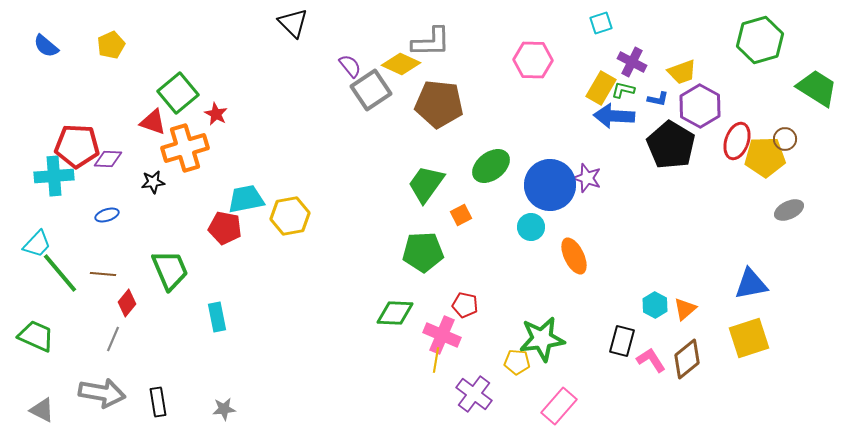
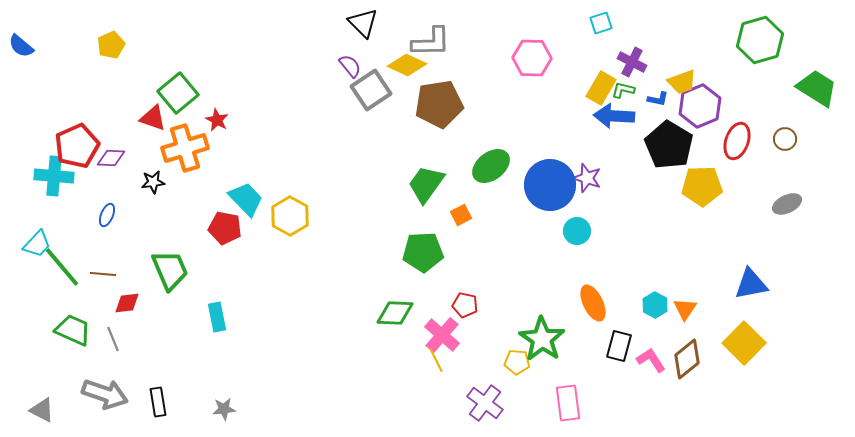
black triangle at (293, 23): moved 70 px right
blue semicircle at (46, 46): moved 25 px left
pink hexagon at (533, 60): moved 1 px left, 2 px up
yellow diamond at (401, 64): moved 6 px right, 1 px down
yellow trapezoid at (682, 72): moved 10 px down
brown pentagon at (439, 104): rotated 15 degrees counterclockwise
purple hexagon at (700, 106): rotated 9 degrees clockwise
red star at (216, 114): moved 1 px right, 6 px down
red triangle at (153, 122): moved 4 px up
black pentagon at (671, 145): moved 2 px left
red pentagon at (77, 146): rotated 27 degrees counterclockwise
yellow pentagon at (765, 157): moved 63 px left, 29 px down
purple diamond at (108, 159): moved 3 px right, 1 px up
cyan cross at (54, 176): rotated 9 degrees clockwise
cyan trapezoid at (246, 199): rotated 57 degrees clockwise
gray ellipse at (789, 210): moved 2 px left, 6 px up
blue ellipse at (107, 215): rotated 50 degrees counterclockwise
yellow hexagon at (290, 216): rotated 21 degrees counterclockwise
cyan circle at (531, 227): moved 46 px right, 4 px down
orange ellipse at (574, 256): moved 19 px right, 47 px down
green line at (60, 273): moved 2 px right, 6 px up
red diamond at (127, 303): rotated 44 degrees clockwise
orange triangle at (685, 309): rotated 15 degrees counterclockwise
pink cross at (442, 335): rotated 18 degrees clockwise
green trapezoid at (36, 336): moved 37 px right, 6 px up
yellow square at (749, 338): moved 5 px left, 5 px down; rotated 27 degrees counterclockwise
gray line at (113, 339): rotated 45 degrees counterclockwise
green star at (542, 339): rotated 30 degrees counterclockwise
black rectangle at (622, 341): moved 3 px left, 5 px down
yellow line at (436, 360): rotated 35 degrees counterclockwise
gray arrow at (102, 393): moved 3 px right, 1 px down; rotated 9 degrees clockwise
purple cross at (474, 394): moved 11 px right, 9 px down
pink rectangle at (559, 406): moved 9 px right, 3 px up; rotated 48 degrees counterclockwise
